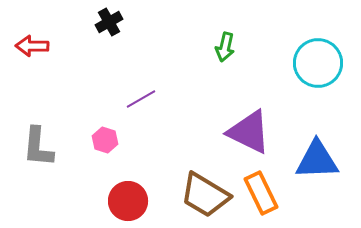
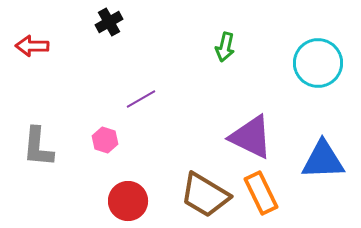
purple triangle: moved 2 px right, 5 px down
blue triangle: moved 6 px right
